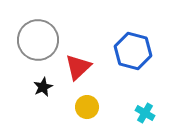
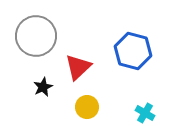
gray circle: moved 2 px left, 4 px up
